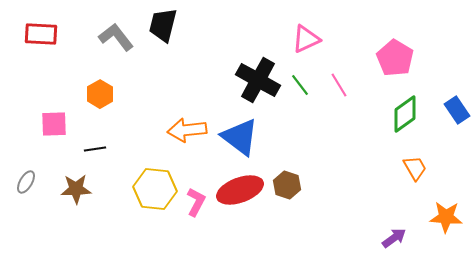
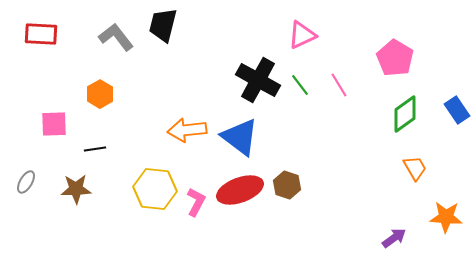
pink triangle: moved 4 px left, 4 px up
